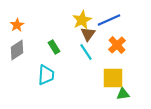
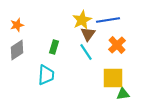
blue line: moved 1 px left; rotated 15 degrees clockwise
orange star: rotated 16 degrees clockwise
green rectangle: rotated 48 degrees clockwise
